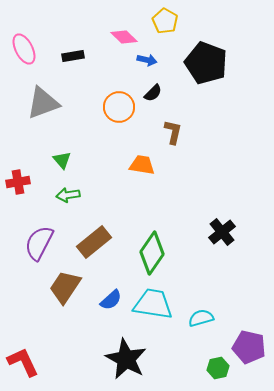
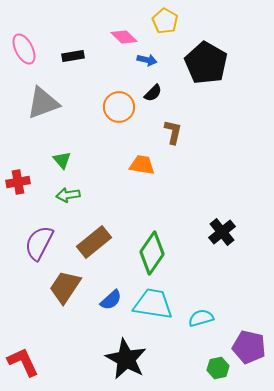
black pentagon: rotated 9 degrees clockwise
